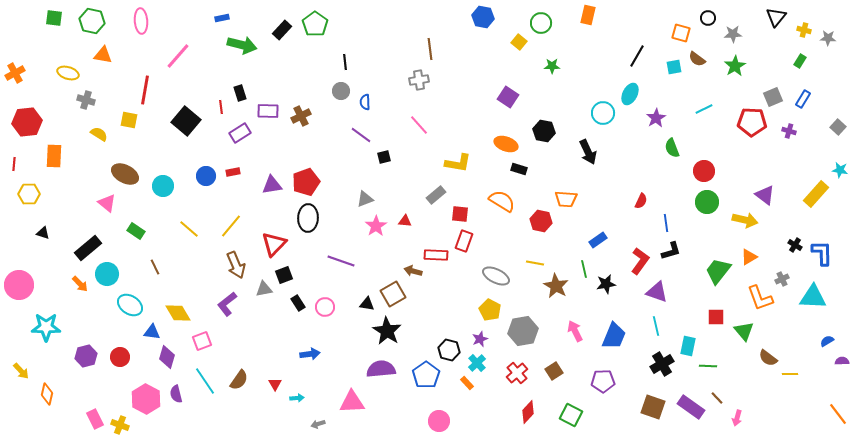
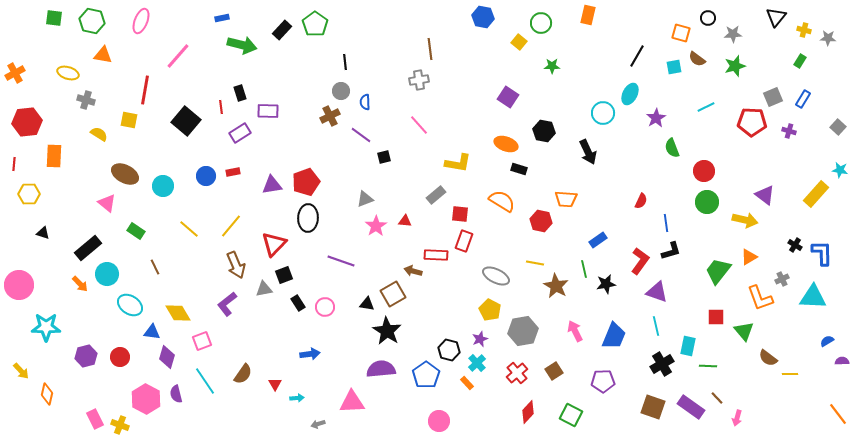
pink ellipse at (141, 21): rotated 25 degrees clockwise
green star at (735, 66): rotated 15 degrees clockwise
cyan line at (704, 109): moved 2 px right, 2 px up
brown cross at (301, 116): moved 29 px right
brown semicircle at (239, 380): moved 4 px right, 6 px up
